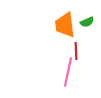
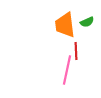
pink line: moved 1 px left, 2 px up
